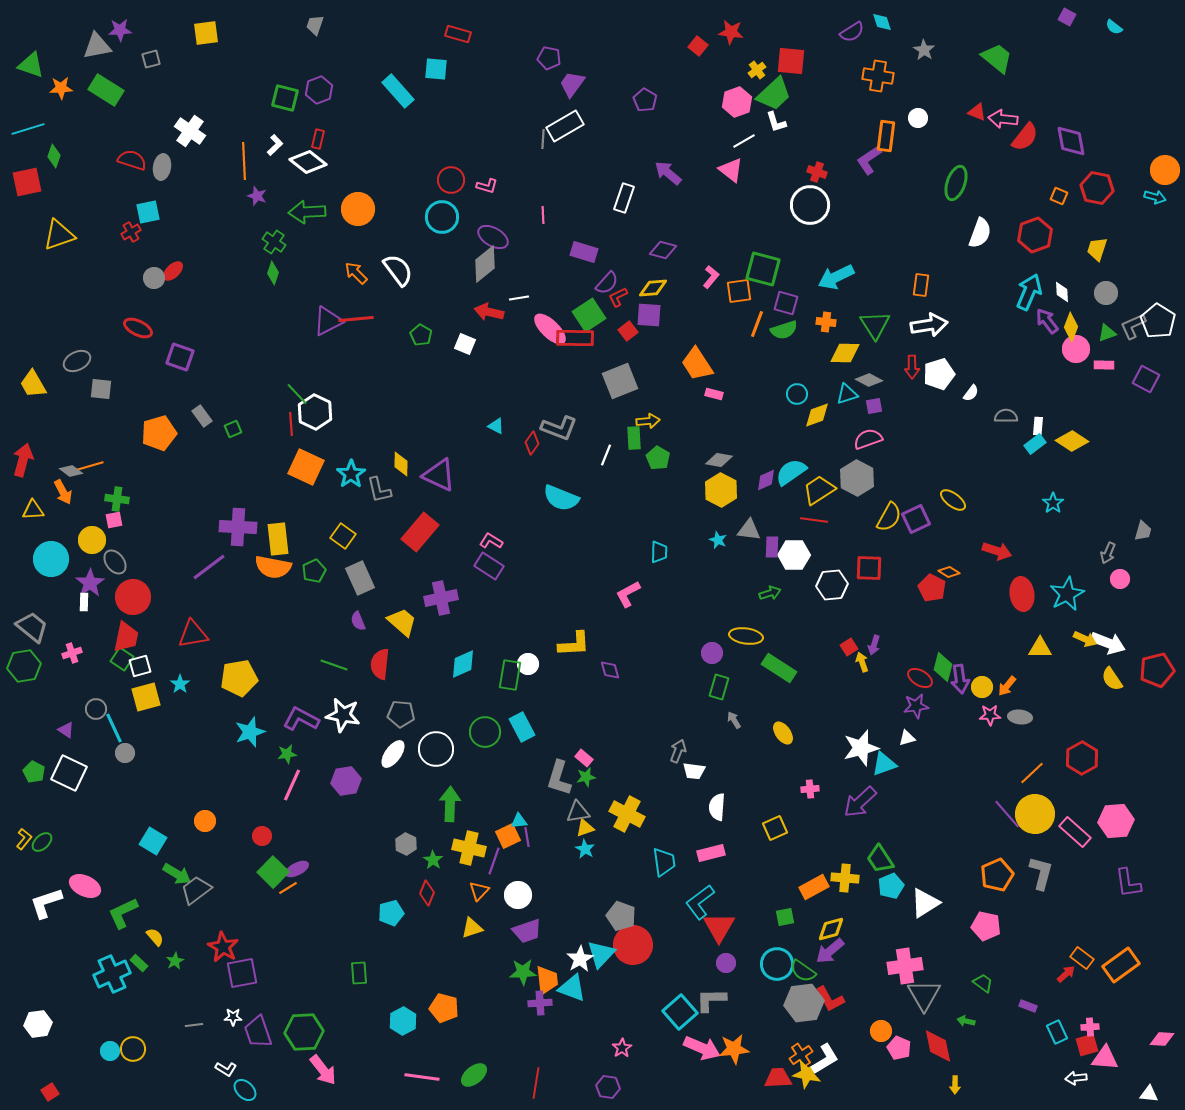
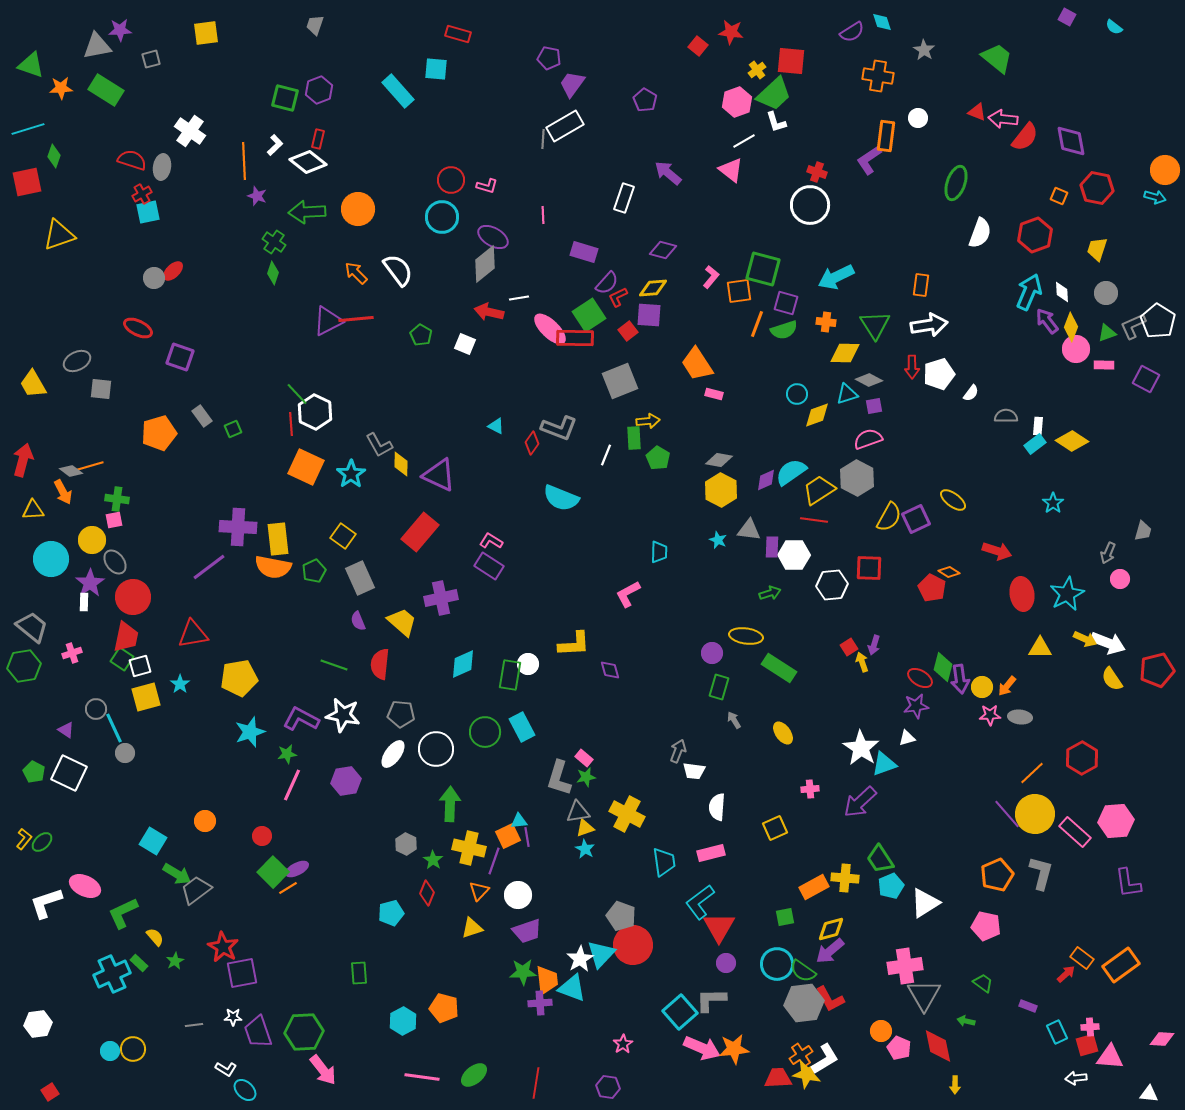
red cross at (131, 232): moved 11 px right, 38 px up
gray L-shape at (379, 490): moved 45 px up; rotated 16 degrees counterclockwise
white star at (861, 748): rotated 24 degrees counterclockwise
pink star at (622, 1048): moved 1 px right, 4 px up
pink triangle at (1105, 1058): moved 5 px right, 1 px up
